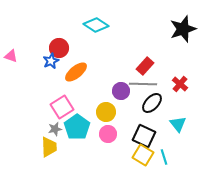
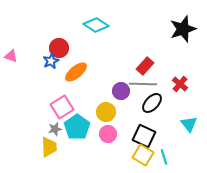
cyan triangle: moved 11 px right
